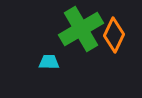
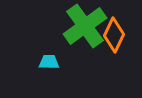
green cross: moved 4 px right, 3 px up; rotated 6 degrees counterclockwise
